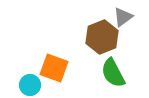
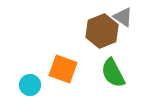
gray triangle: rotated 50 degrees counterclockwise
brown hexagon: moved 6 px up
orange square: moved 9 px right, 1 px down
